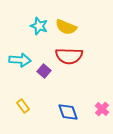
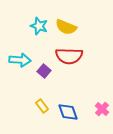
yellow rectangle: moved 19 px right
